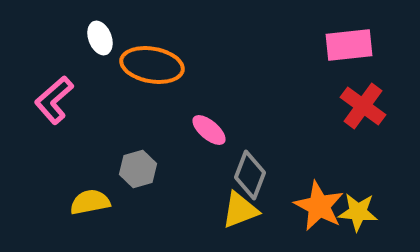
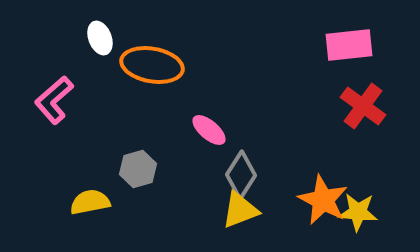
gray diamond: moved 9 px left; rotated 12 degrees clockwise
orange star: moved 4 px right, 6 px up
